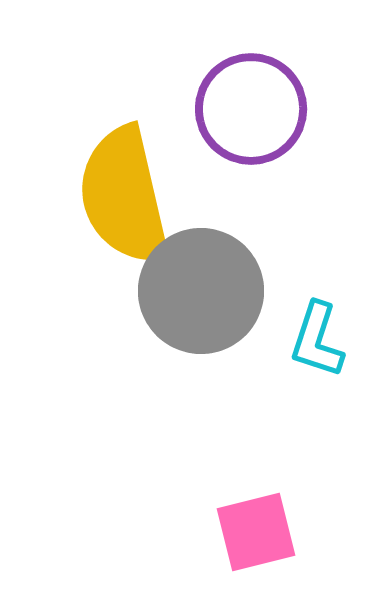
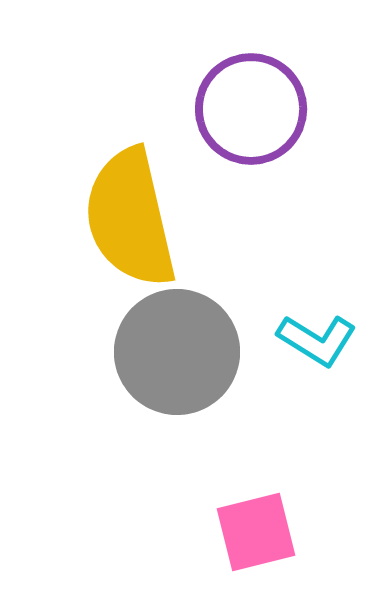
yellow semicircle: moved 6 px right, 22 px down
gray circle: moved 24 px left, 61 px down
cyan L-shape: rotated 76 degrees counterclockwise
